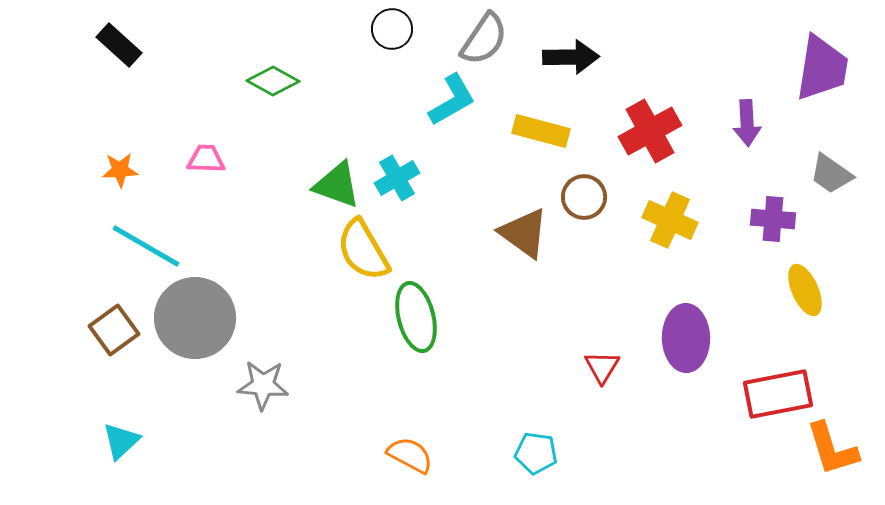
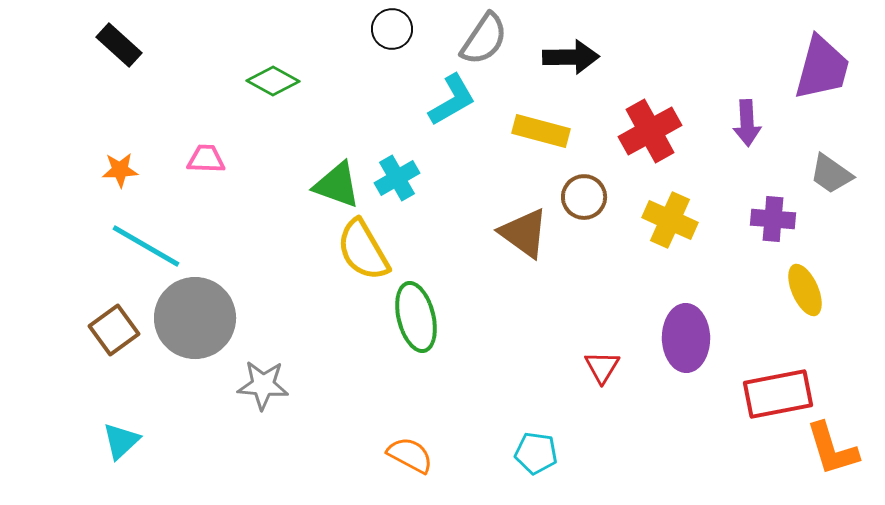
purple trapezoid: rotated 6 degrees clockwise
